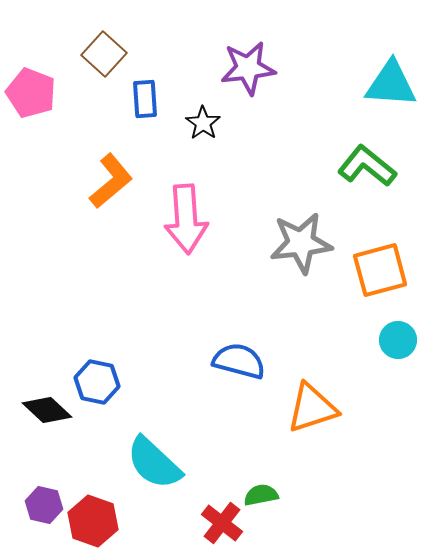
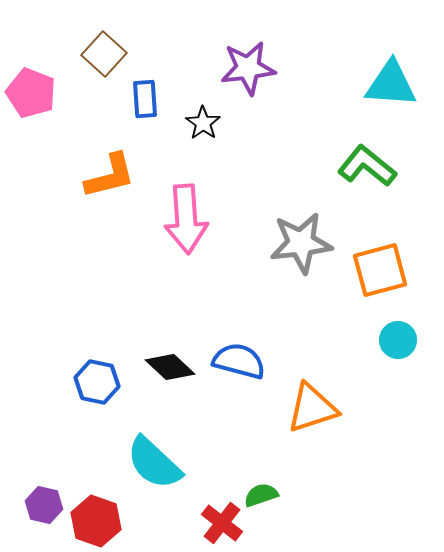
orange L-shape: moved 1 px left, 5 px up; rotated 26 degrees clockwise
black diamond: moved 123 px right, 43 px up
green semicircle: rotated 8 degrees counterclockwise
red hexagon: moved 3 px right
